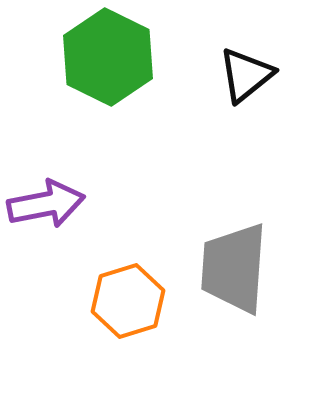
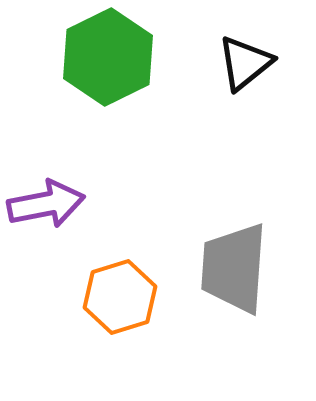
green hexagon: rotated 8 degrees clockwise
black triangle: moved 1 px left, 12 px up
orange hexagon: moved 8 px left, 4 px up
